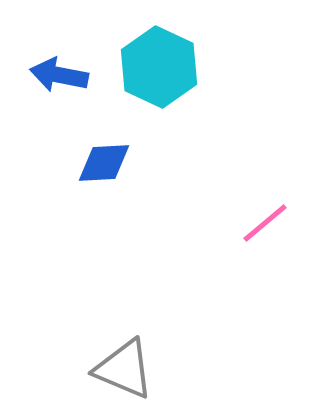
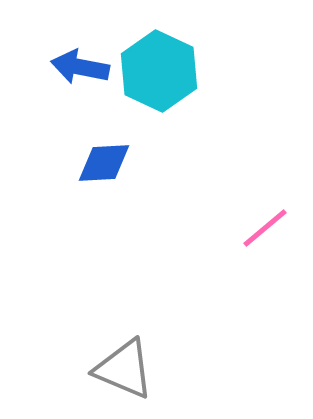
cyan hexagon: moved 4 px down
blue arrow: moved 21 px right, 8 px up
pink line: moved 5 px down
